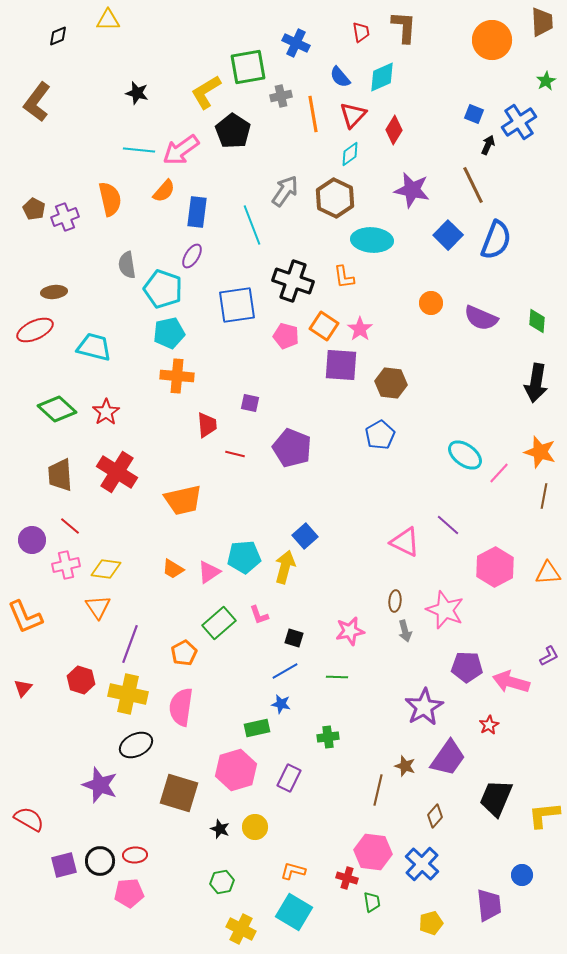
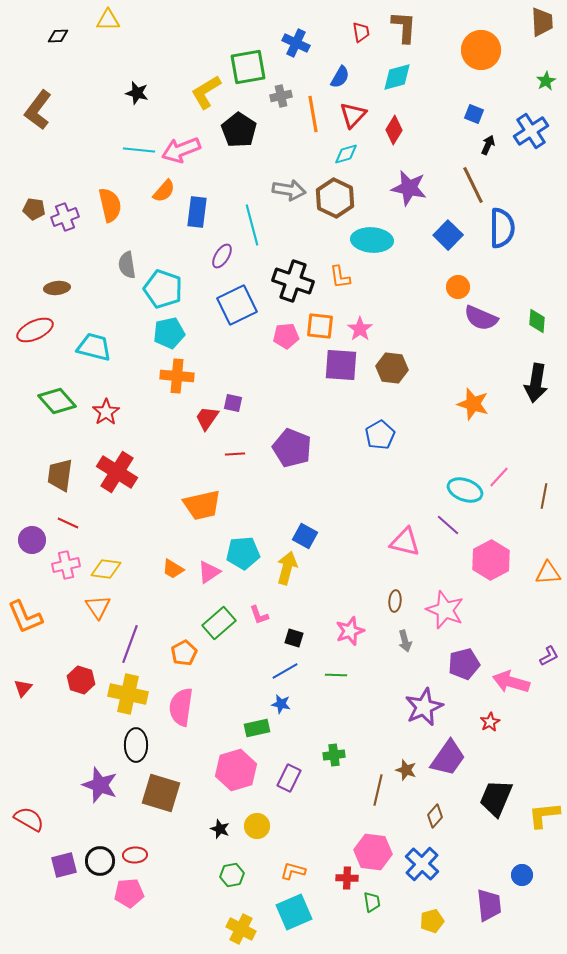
black diamond at (58, 36): rotated 20 degrees clockwise
orange circle at (492, 40): moved 11 px left, 10 px down
blue semicircle at (340, 77): rotated 110 degrees counterclockwise
cyan diamond at (382, 77): moved 15 px right; rotated 8 degrees clockwise
brown L-shape at (37, 102): moved 1 px right, 8 px down
blue cross at (519, 122): moved 12 px right, 9 px down
black pentagon at (233, 131): moved 6 px right, 1 px up
pink arrow at (181, 150): rotated 15 degrees clockwise
cyan diamond at (350, 154): moved 4 px left; rotated 20 degrees clockwise
purple star at (412, 190): moved 3 px left, 2 px up
gray arrow at (285, 191): moved 4 px right, 1 px up; rotated 64 degrees clockwise
orange semicircle at (110, 199): moved 6 px down
brown pentagon at (34, 209): rotated 20 degrees counterclockwise
cyan line at (252, 225): rotated 6 degrees clockwise
blue semicircle at (496, 240): moved 6 px right, 12 px up; rotated 21 degrees counterclockwise
purple ellipse at (192, 256): moved 30 px right
orange L-shape at (344, 277): moved 4 px left
brown ellipse at (54, 292): moved 3 px right, 4 px up
orange circle at (431, 303): moved 27 px right, 16 px up
blue square at (237, 305): rotated 18 degrees counterclockwise
orange square at (324, 326): moved 4 px left; rotated 28 degrees counterclockwise
pink pentagon at (286, 336): rotated 20 degrees counterclockwise
brown hexagon at (391, 383): moved 1 px right, 15 px up
purple square at (250, 403): moved 17 px left
green diamond at (57, 409): moved 8 px up; rotated 6 degrees clockwise
red trapezoid at (207, 425): moved 7 px up; rotated 140 degrees counterclockwise
orange star at (540, 452): moved 67 px left, 48 px up
red line at (235, 454): rotated 18 degrees counterclockwise
cyan ellipse at (465, 455): moved 35 px down; rotated 16 degrees counterclockwise
pink line at (499, 473): moved 4 px down
brown trapezoid at (60, 475): rotated 12 degrees clockwise
orange trapezoid at (183, 500): moved 19 px right, 5 px down
red line at (70, 526): moved 2 px left, 3 px up; rotated 15 degrees counterclockwise
blue square at (305, 536): rotated 20 degrees counterclockwise
pink triangle at (405, 542): rotated 12 degrees counterclockwise
cyan pentagon at (244, 557): moved 1 px left, 4 px up
yellow arrow at (285, 567): moved 2 px right, 1 px down
pink hexagon at (495, 567): moved 4 px left, 7 px up
pink star at (350, 631): rotated 8 degrees counterclockwise
gray arrow at (405, 631): moved 10 px down
purple pentagon at (467, 667): moved 3 px left, 3 px up; rotated 16 degrees counterclockwise
green line at (337, 677): moved 1 px left, 2 px up
purple star at (424, 707): rotated 6 degrees clockwise
red star at (489, 725): moved 1 px right, 3 px up
green cross at (328, 737): moved 6 px right, 18 px down
black ellipse at (136, 745): rotated 64 degrees counterclockwise
brown star at (405, 766): moved 1 px right, 4 px down
brown square at (179, 793): moved 18 px left
yellow circle at (255, 827): moved 2 px right, 1 px up
red cross at (347, 878): rotated 15 degrees counterclockwise
green hexagon at (222, 882): moved 10 px right, 7 px up
cyan square at (294, 912): rotated 36 degrees clockwise
yellow pentagon at (431, 923): moved 1 px right, 2 px up
